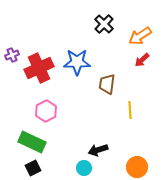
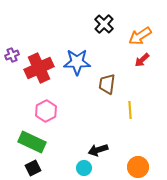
orange circle: moved 1 px right
